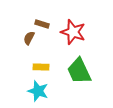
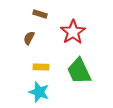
brown rectangle: moved 2 px left, 10 px up
red star: rotated 20 degrees clockwise
cyan star: moved 1 px right, 1 px down
